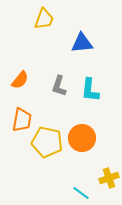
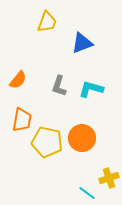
yellow trapezoid: moved 3 px right, 3 px down
blue triangle: rotated 15 degrees counterclockwise
orange semicircle: moved 2 px left
cyan L-shape: moved 1 px right, 1 px up; rotated 100 degrees clockwise
cyan line: moved 6 px right
